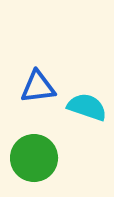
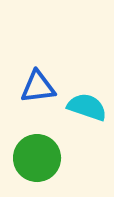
green circle: moved 3 px right
